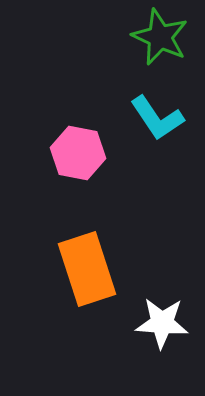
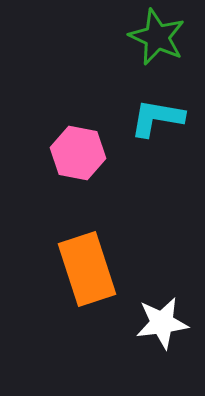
green star: moved 3 px left
cyan L-shape: rotated 134 degrees clockwise
white star: rotated 12 degrees counterclockwise
